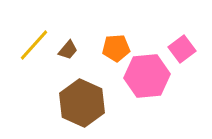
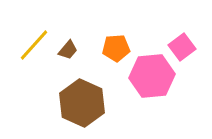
pink square: moved 2 px up
pink hexagon: moved 5 px right
